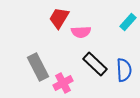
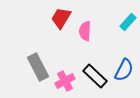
red trapezoid: moved 2 px right
pink semicircle: moved 4 px right, 1 px up; rotated 96 degrees clockwise
black rectangle: moved 12 px down
blue semicircle: rotated 30 degrees clockwise
pink cross: moved 2 px right, 2 px up
